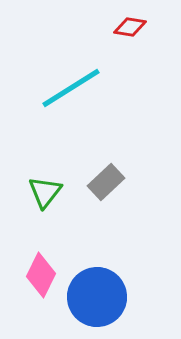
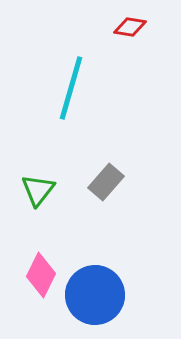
cyan line: rotated 42 degrees counterclockwise
gray rectangle: rotated 6 degrees counterclockwise
green triangle: moved 7 px left, 2 px up
blue circle: moved 2 px left, 2 px up
